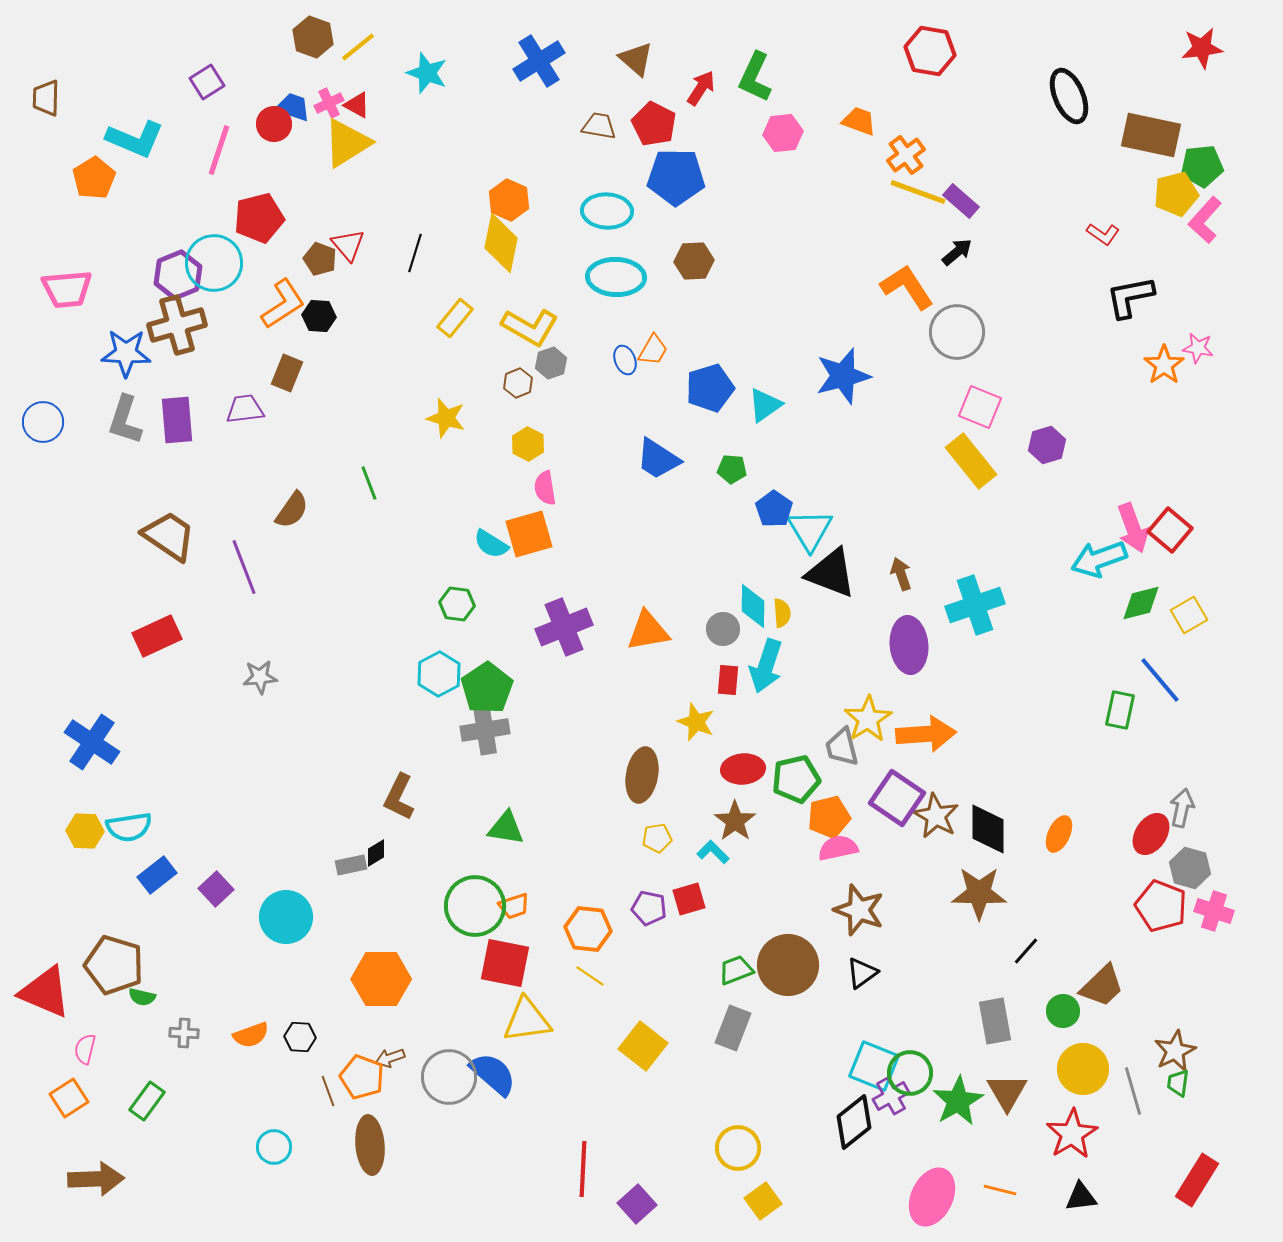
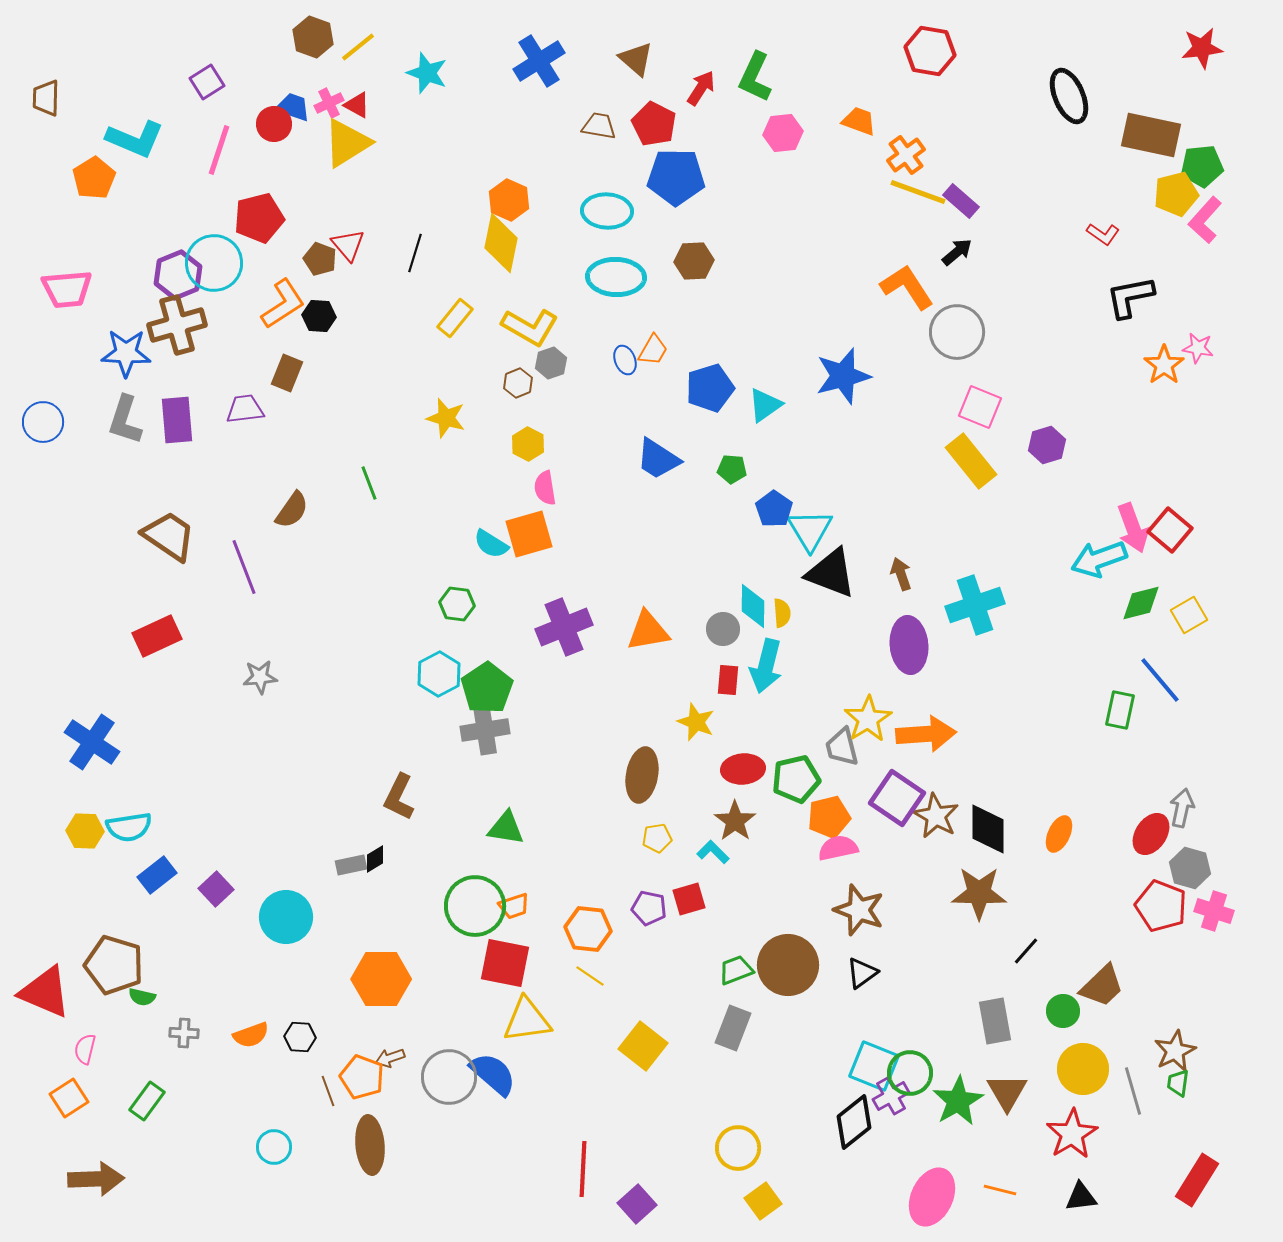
cyan arrow at (766, 666): rotated 4 degrees counterclockwise
black diamond at (376, 853): moved 1 px left, 6 px down
